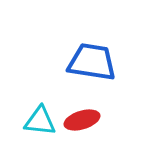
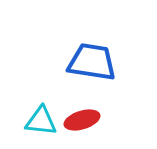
cyan triangle: moved 1 px right
